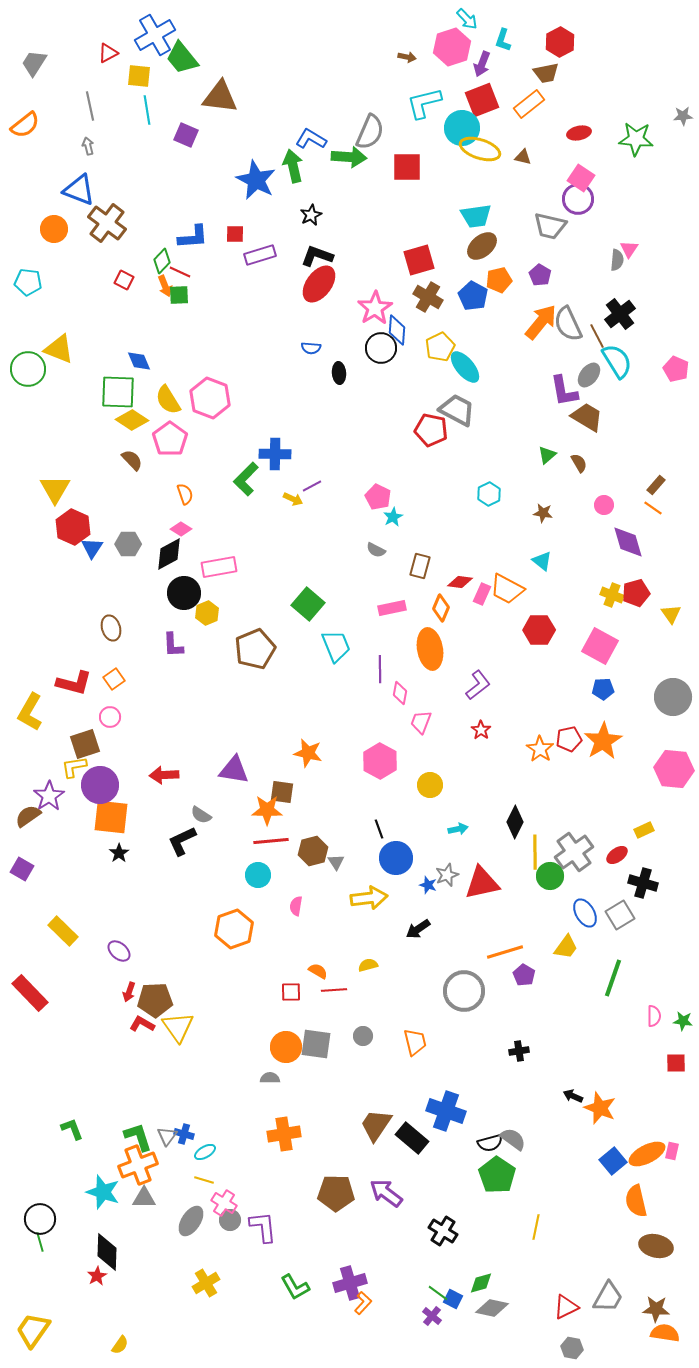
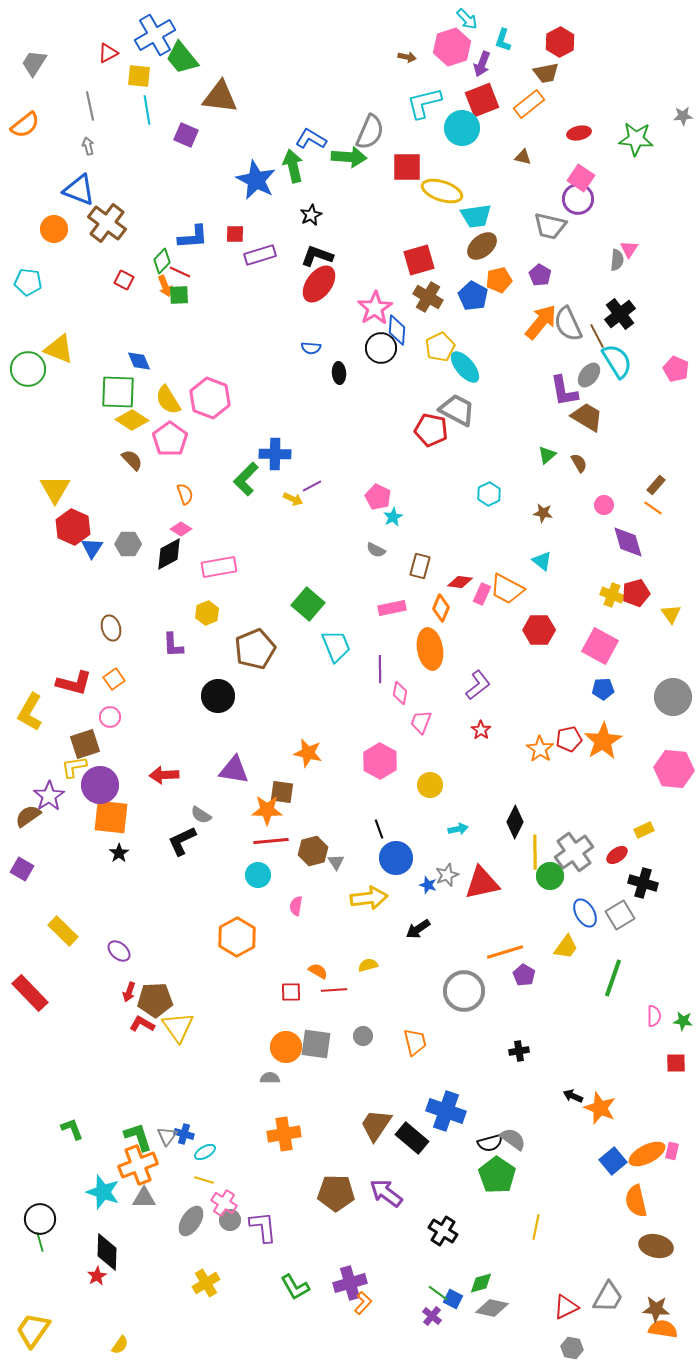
yellow ellipse at (480, 149): moved 38 px left, 42 px down
black circle at (184, 593): moved 34 px right, 103 px down
orange hexagon at (234, 929): moved 3 px right, 8 px down; rotated 9 degrees counterclockwise
orange semicircle at (665, 1333): moved 2 px left, 4 px up
